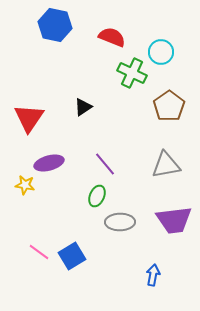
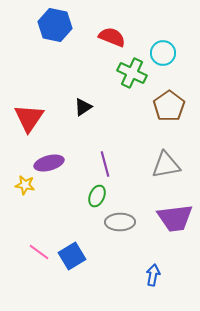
cyan circle: moved 2 px right, 1 px down
purple line: rotated 25 degrees clockwise
purple trapezoid: moved 1 px right, 2 px up
